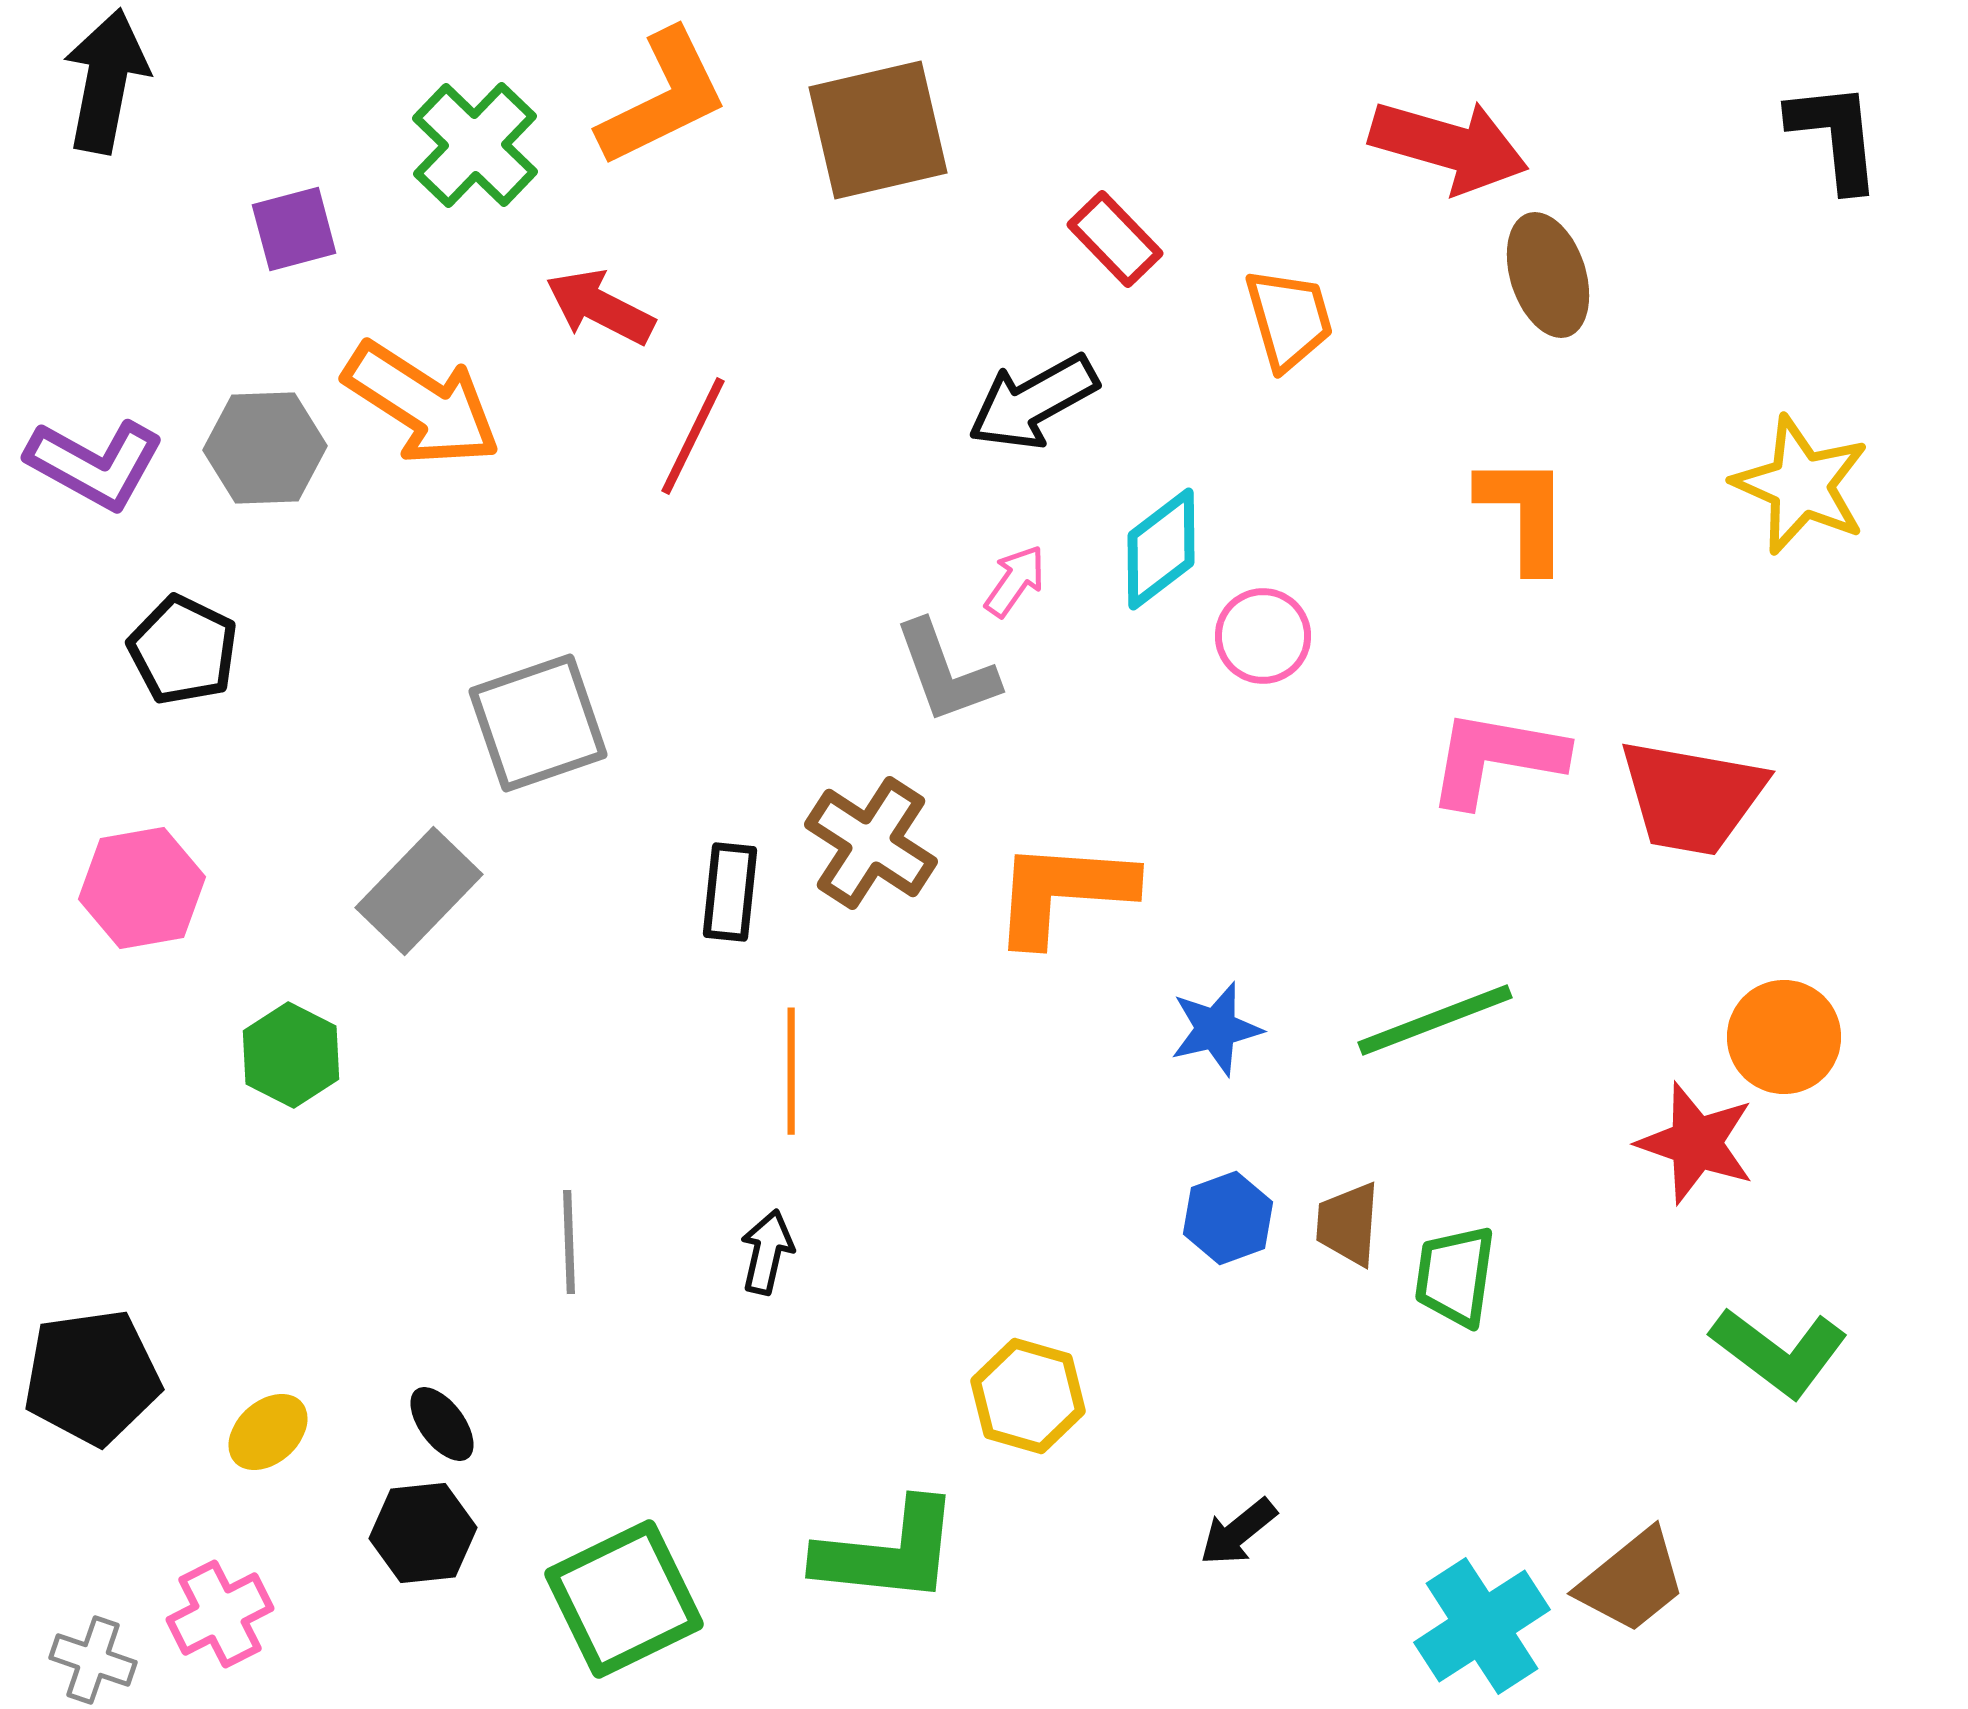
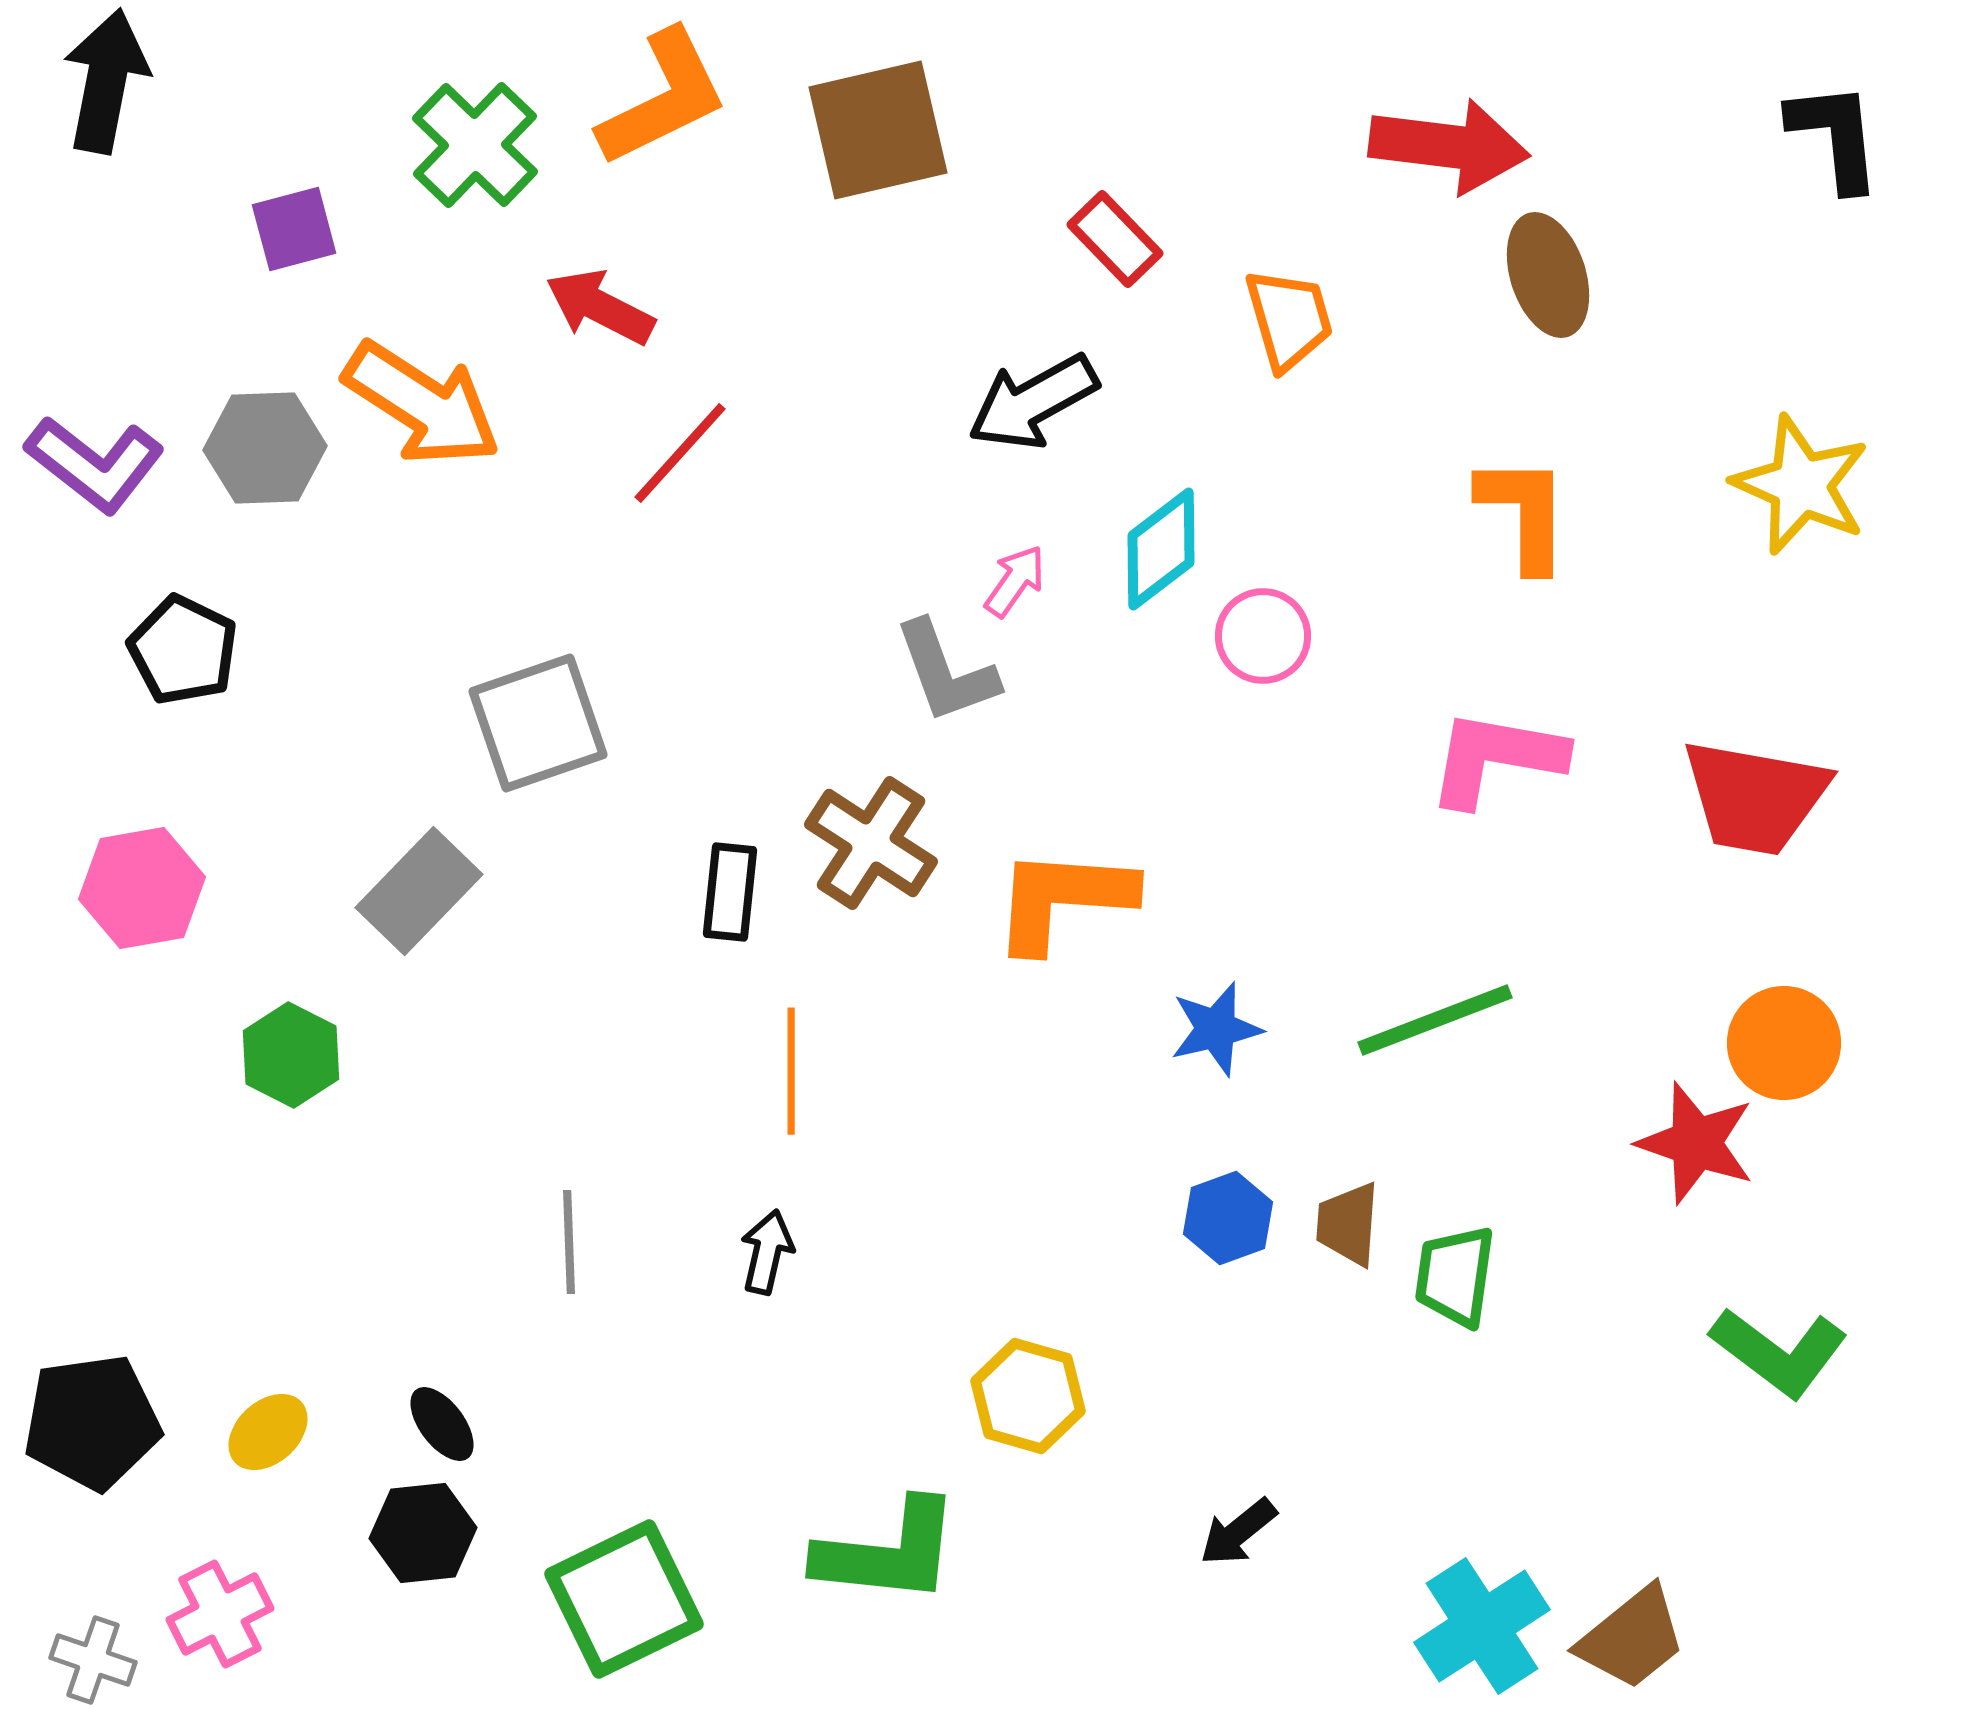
red arrow at (1449, 146): rotated 9 degrees counterclockwise
red line at (693, 436): moved 13 px left, 17 px down; rotated 16 degrees clockwise
purple L-shape at (95, 464): rotated 9 degrees clockwise
red trapezoid at (1692, 797): moved 63 px right
orange L-shape at (1063, 892): moved 7 px down
orange circle at (1784, 1037): moved 6 px down
black pentagon at (92, 1377): moved 45 px down
brown trapezoid at (1632, 1581): moved 57 px down
